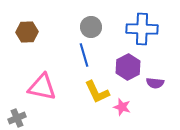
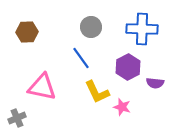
blue line: moved 3 px left, 3 px down; rotated 20 degrees counterclockwise
